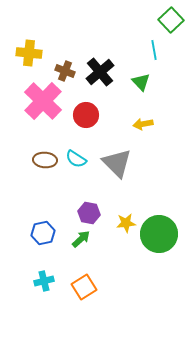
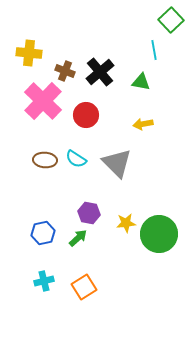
green triangle: rotated 36 degrees counterclockwise
green arrow: moved 3 px left, 1 px up
